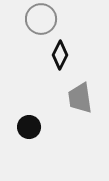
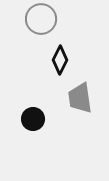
black diamond: moved 5 px down
black circle: moved 4 px right, 8 px up
